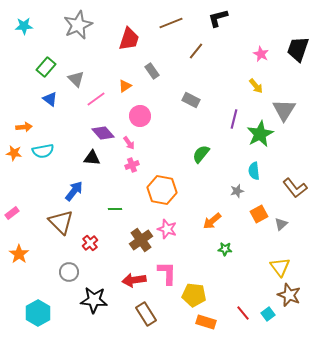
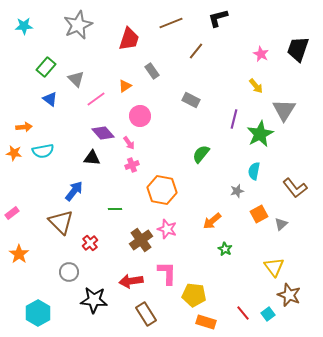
cyan semicircle at (254, 171): rotated 18 degrees clockwise
green star at (225, 249): rotated 24 degrees clockwise
yellow triangle at (280, 267): moved 6 px left
red arrow at (134, 280): moved 3 px left, 1 px down
